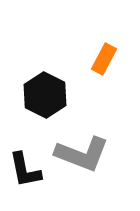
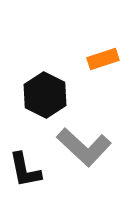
orange rectangle: moved 1 px left; rotated 44 degrees clockwise
gray L-shape: moved 2 px right, 7 px up; rotated 22 degrees clockwise
